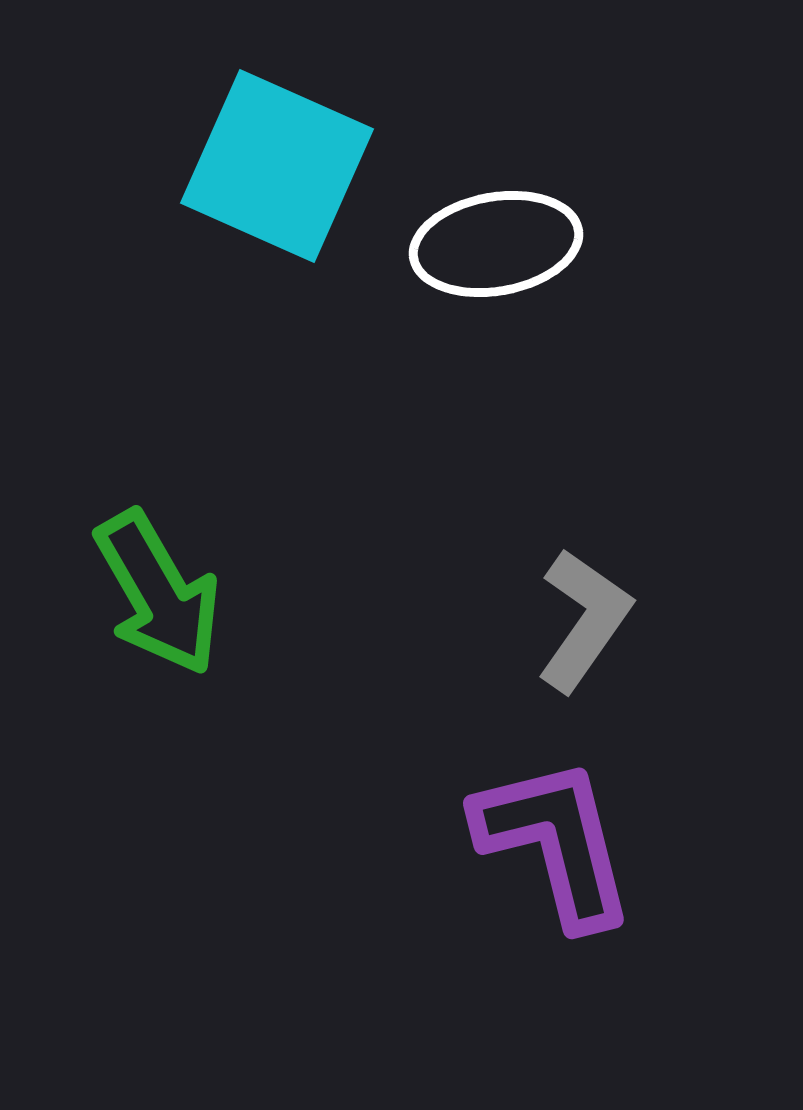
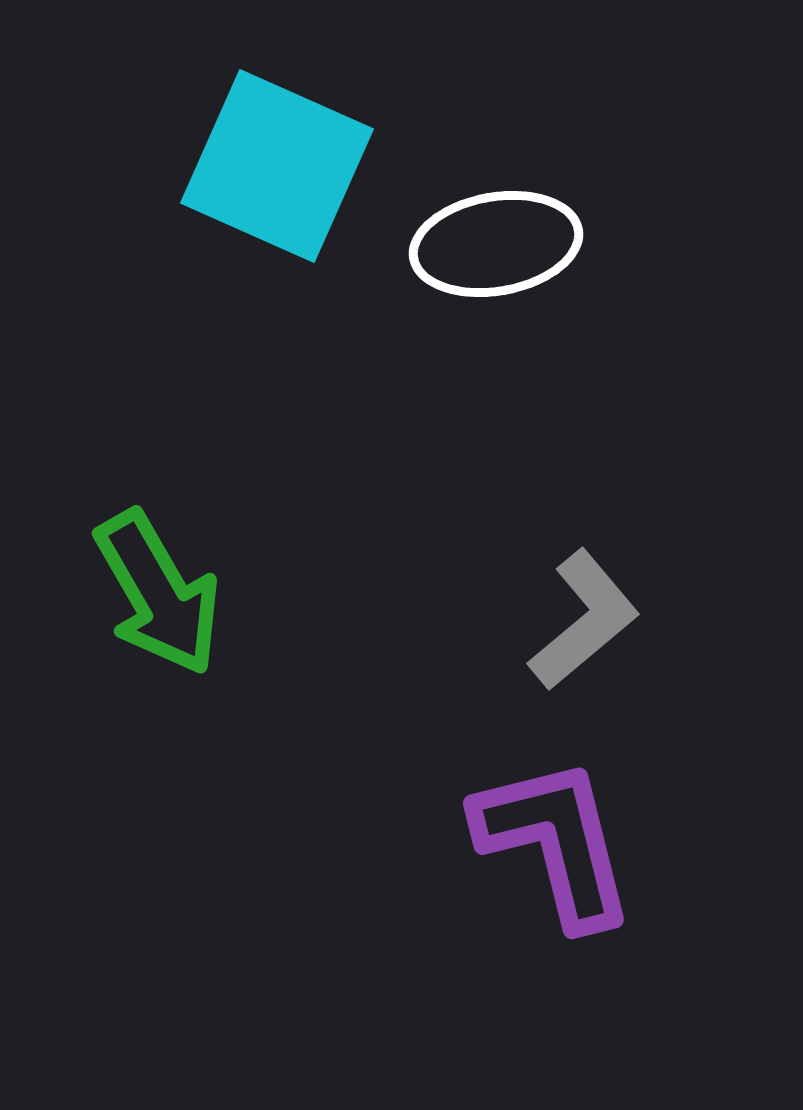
gray L-shape: rotated 15 degrees clockwise
